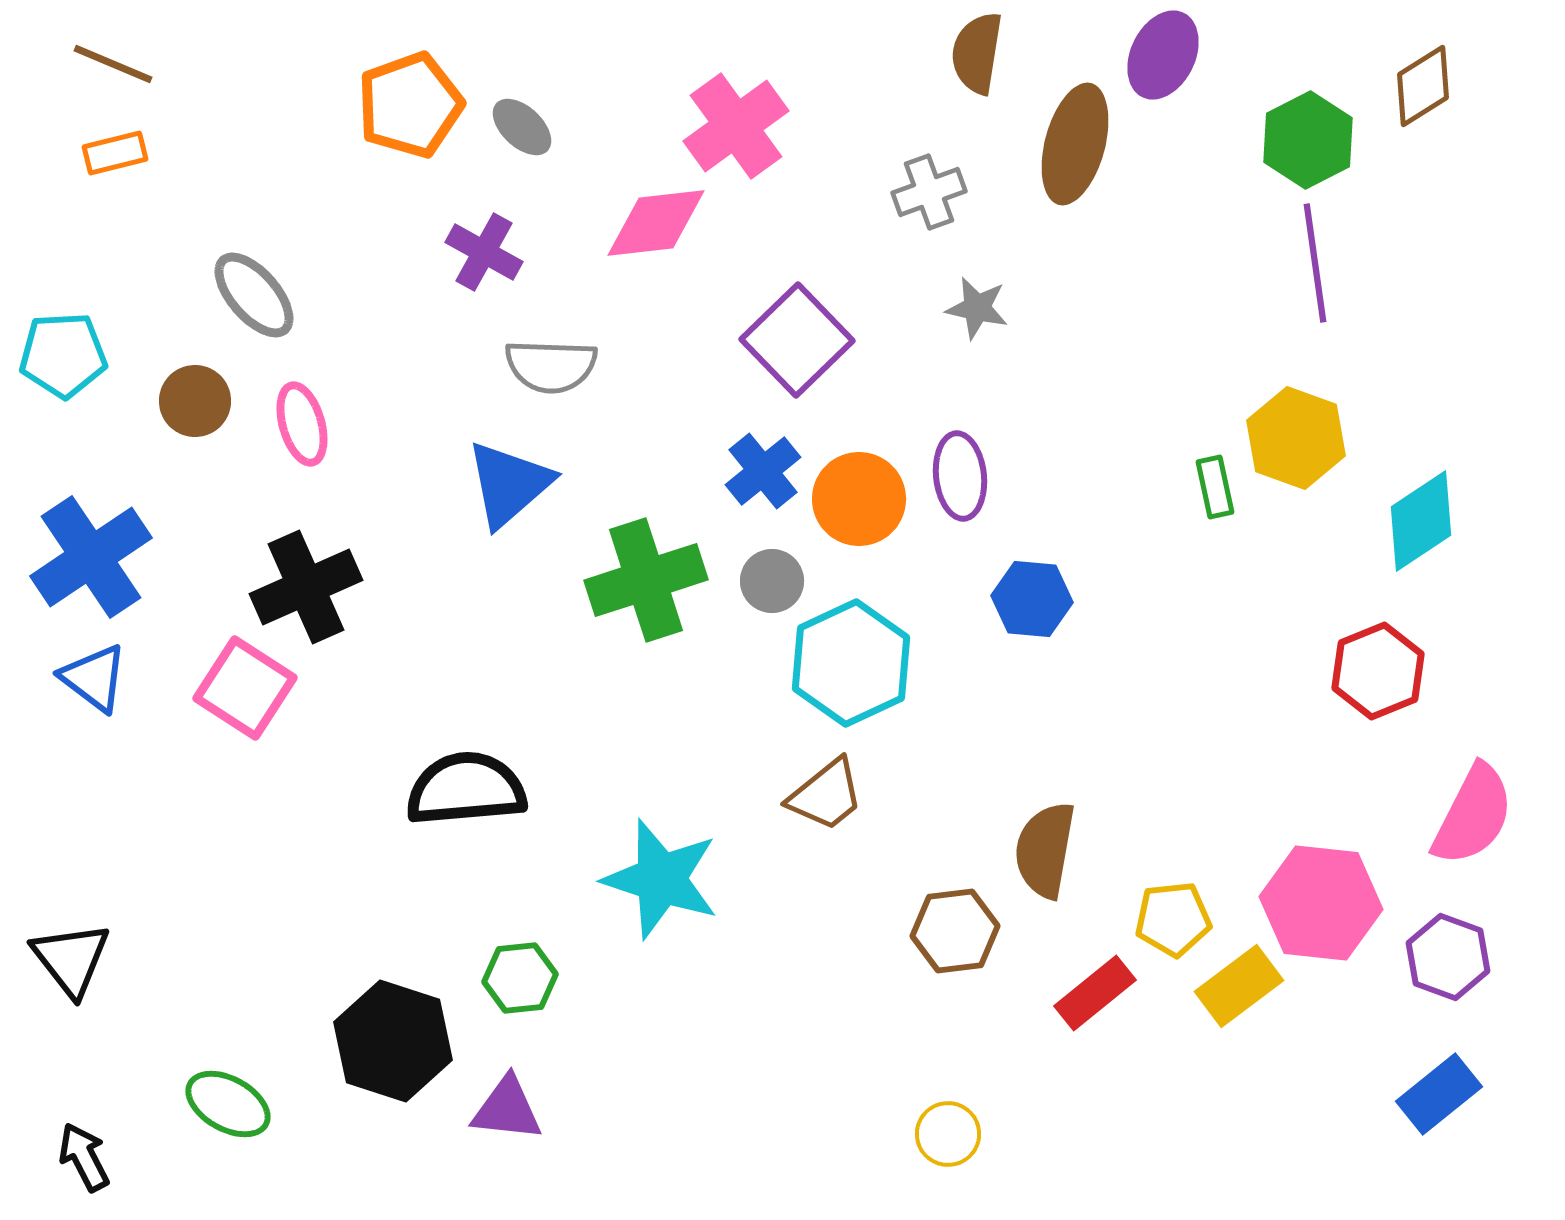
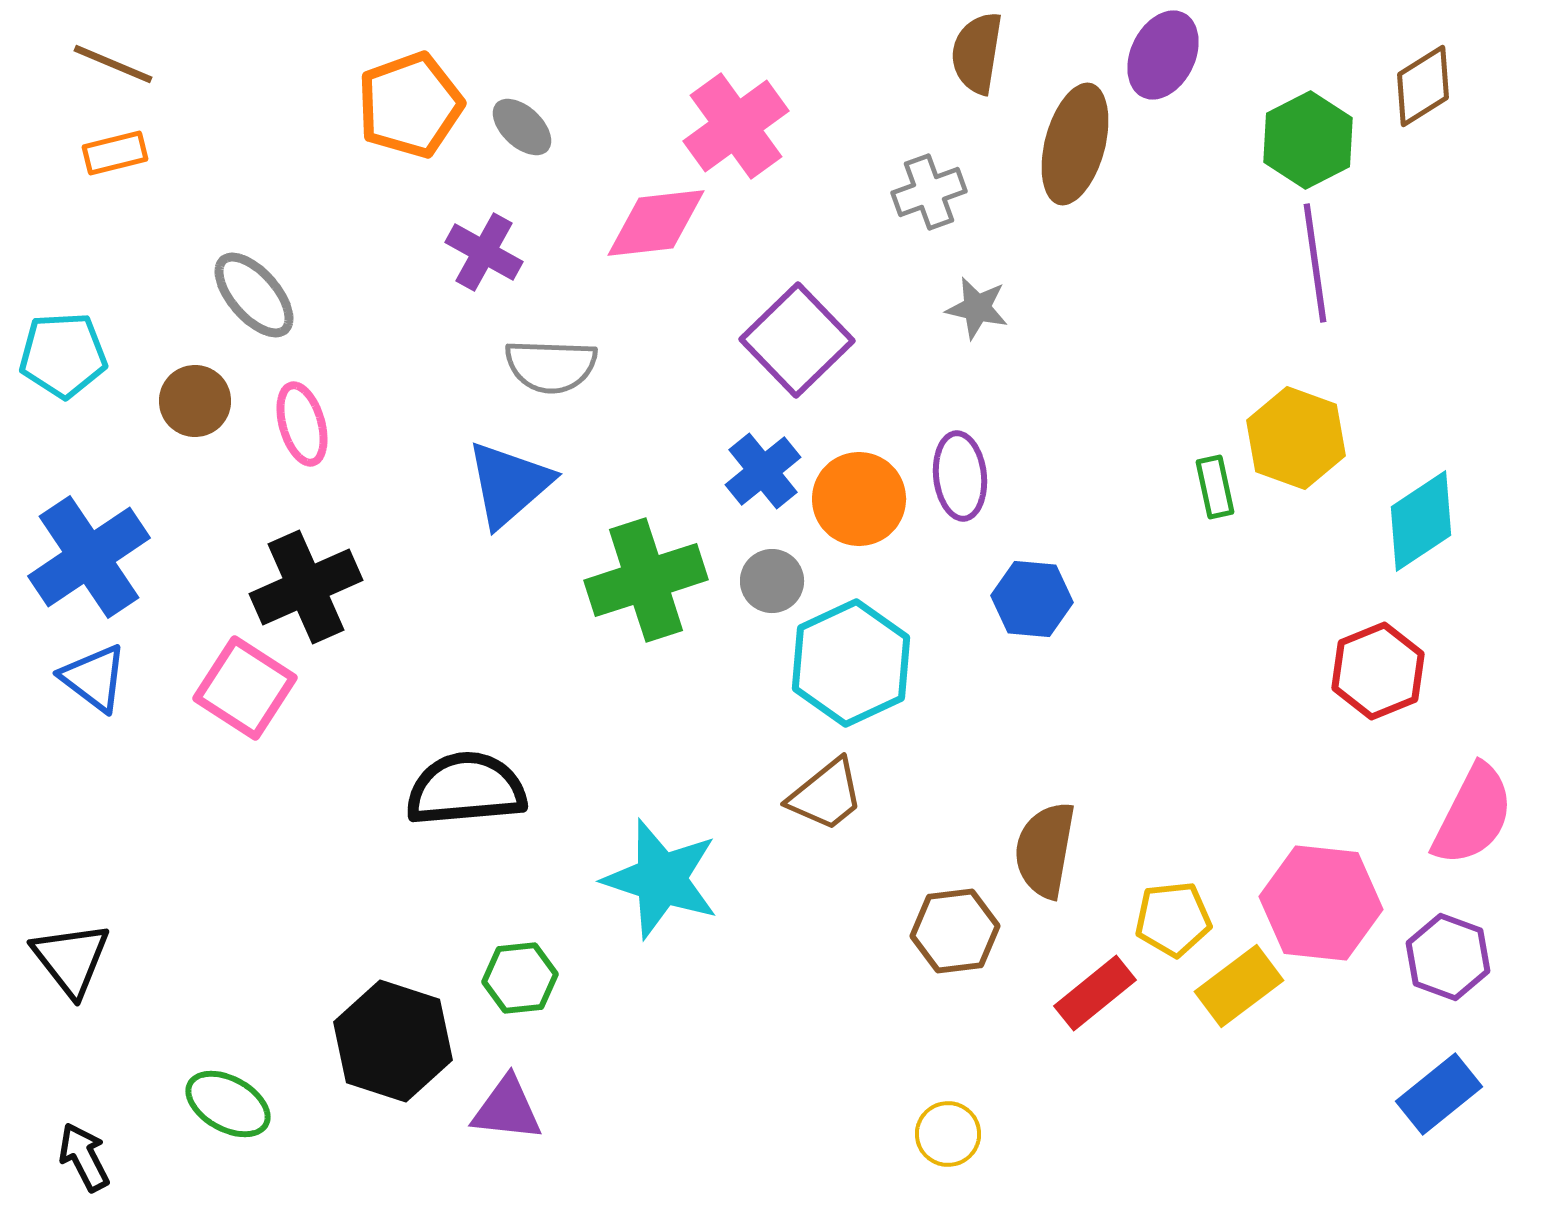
blue cross at (91, 557): moved 2 px left
